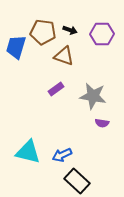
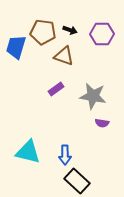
blue arrow: moved 3 px right; rotated 66 degrees counterclockwise
